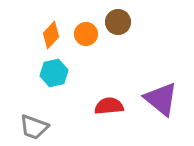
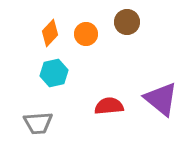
brown circle: moved 9 px right
orange diamond: moved 1 px left, 2 px up
gray trapezoid: moved 4 px right, 4 px up; rotated 24 degrees counterclockwise
